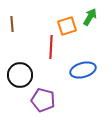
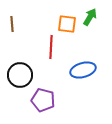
orange square: moved 2 px up; rotated 24 degrees clockwise
